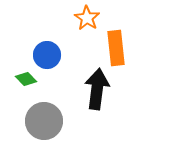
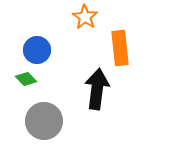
orange star: moved 2 px left, 1 px up
orange rectangle: moved 4 px right
blue circle: moved 10 px left, 5 px up
